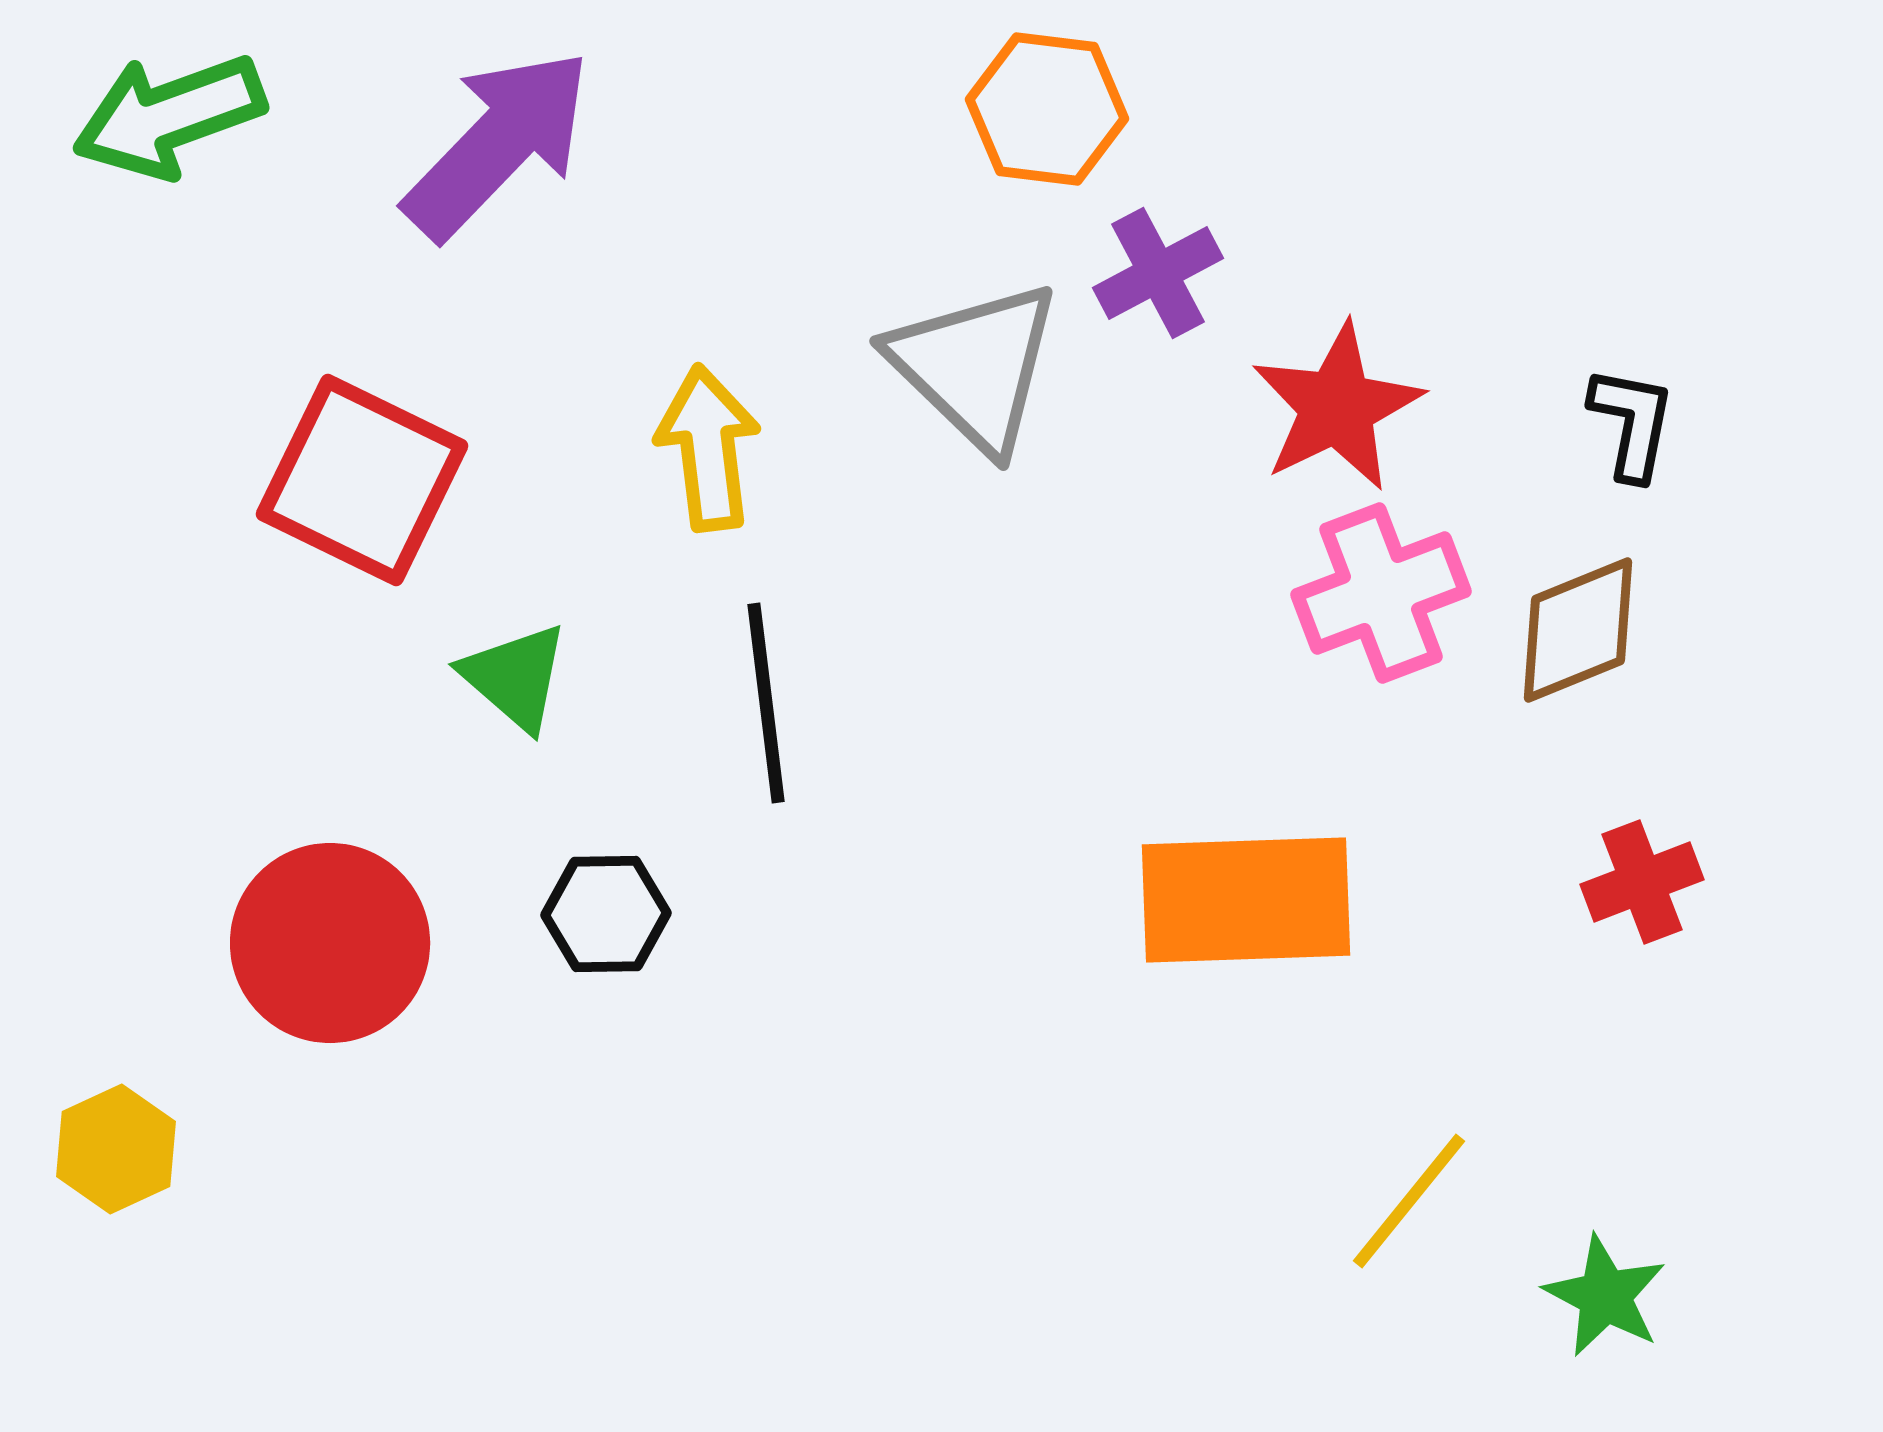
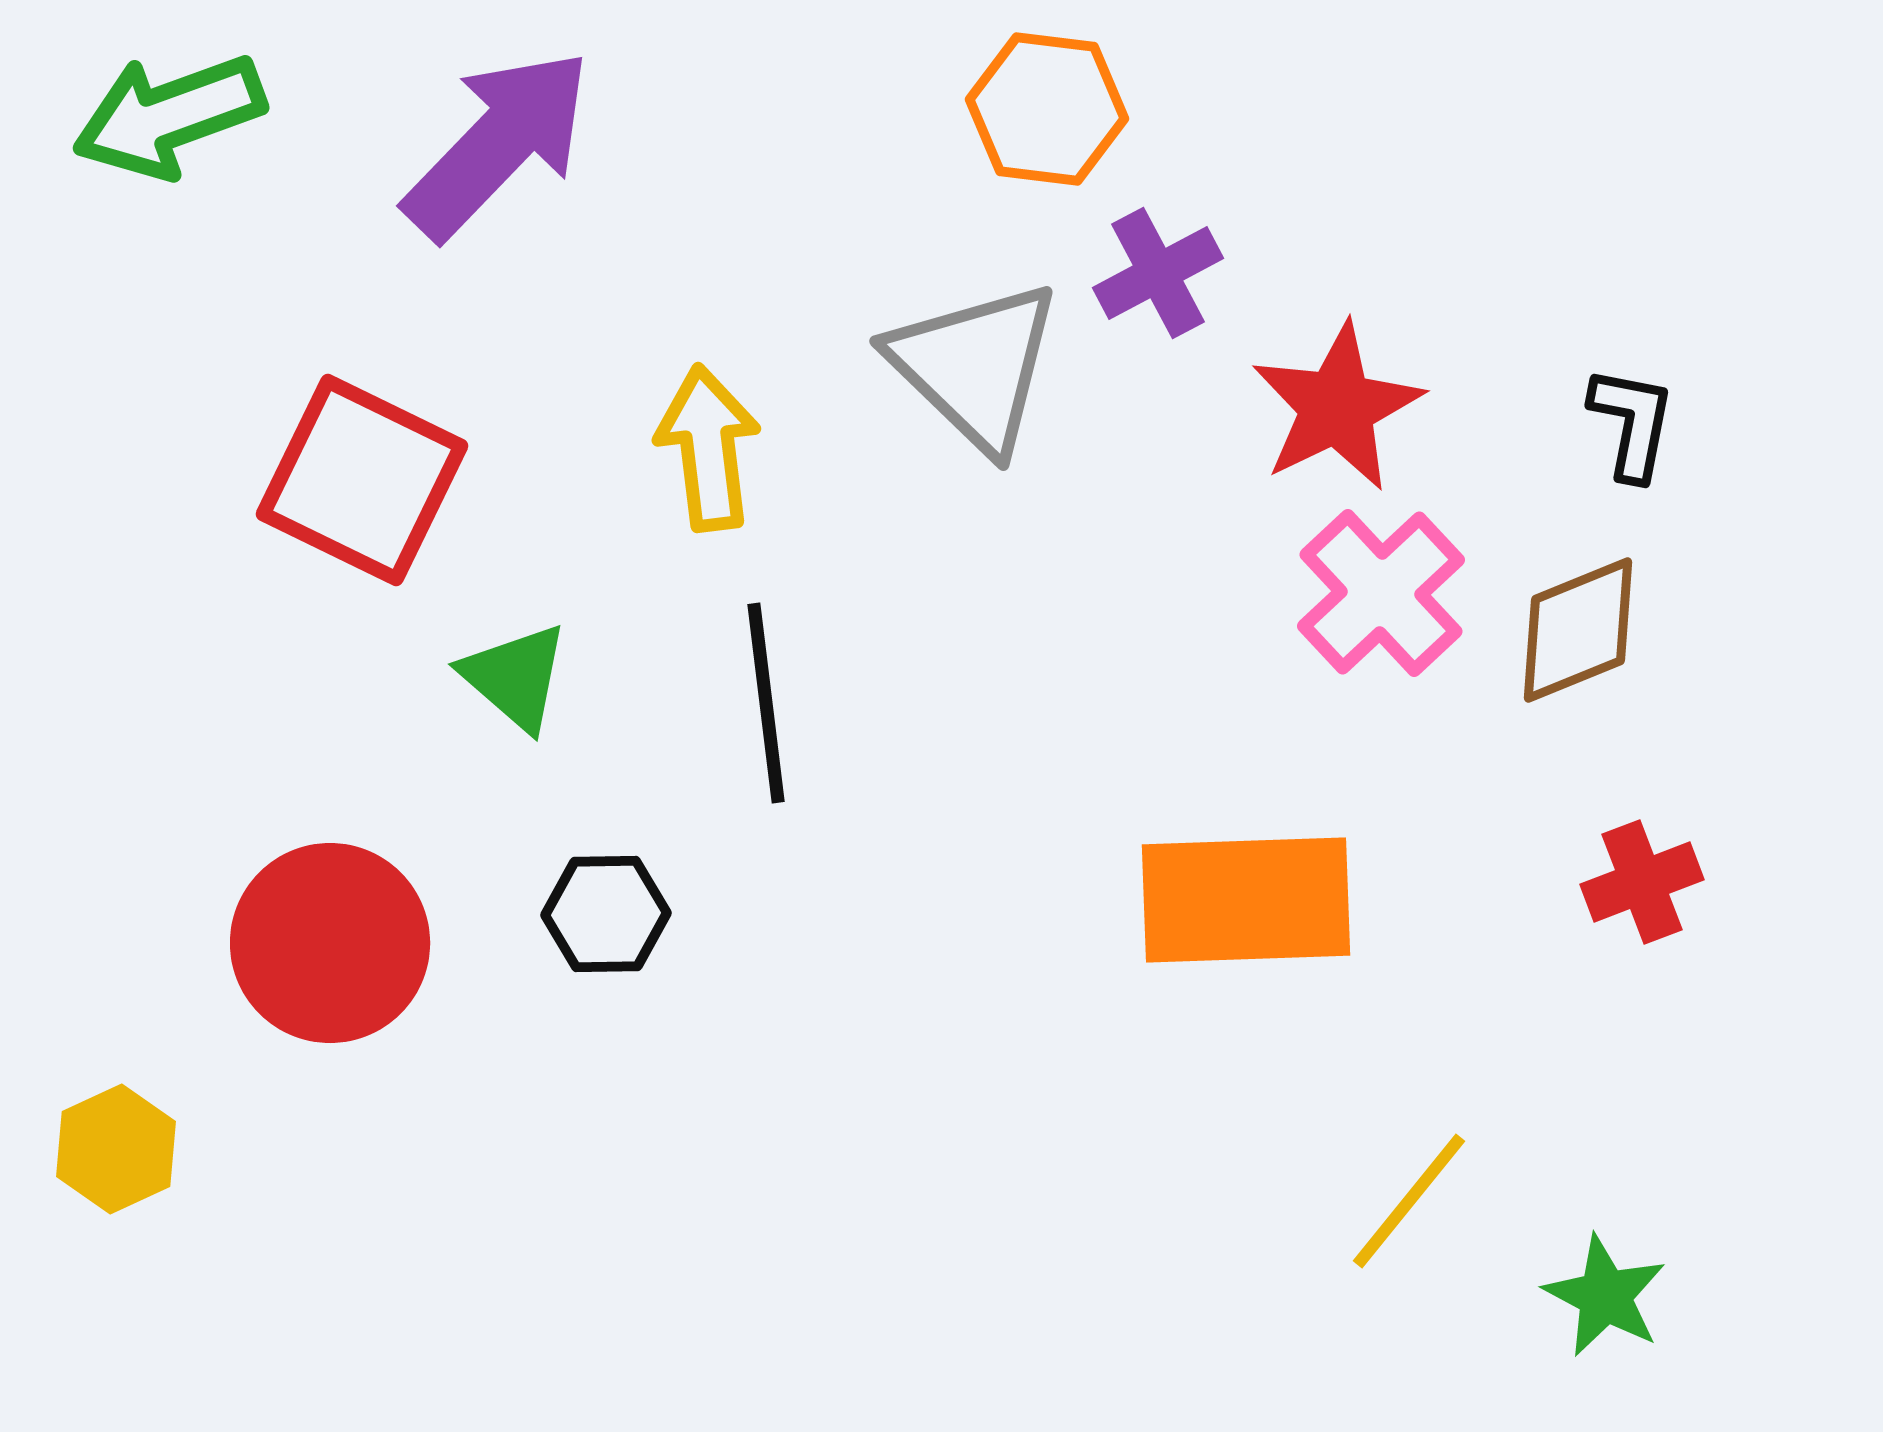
pink cross: rotated 22 degrees counterclockwise
